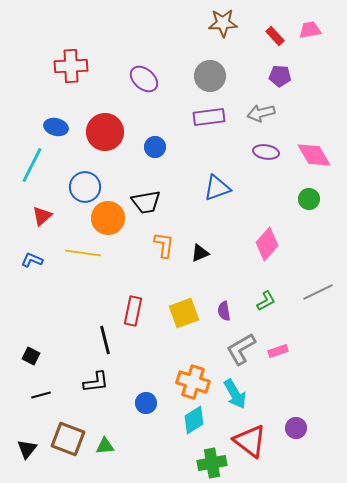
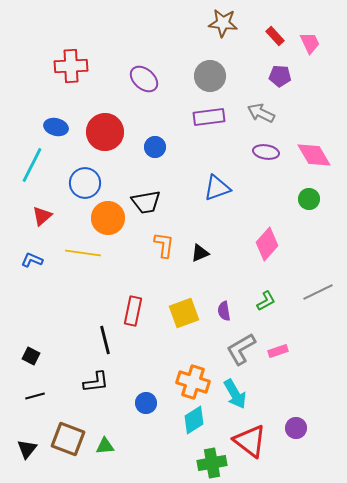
brown star at (223, 23): rotated 8 degrees clockwise
pink trapezoid at (310, 30): moved 13 px down; rotated 75 degrees clockwise
gray arrow at (261, 113): rotated 40 degrees clockwise
blue circle at (85, 187): moved 4 px up
black line at (41, 395): moved 6 px left, 1 px down
